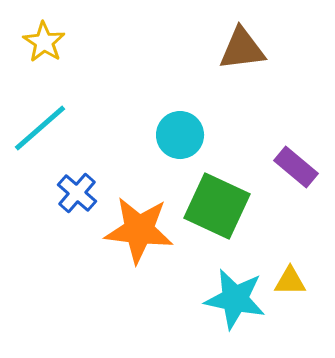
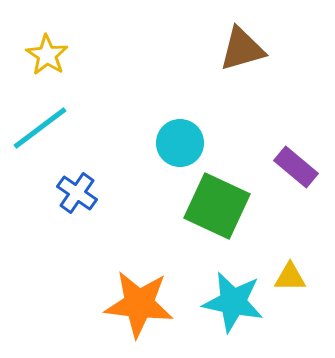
yellow star: moved 3 px right, 13 px down
brown triangle: rotated 9 degrees counterclockwise
cyan line: rotated 4 degrees clockwise
cyan circle: moved 8 px down
blue cross: rotated 6 degrees counterclockwise
orange star: moved 74 px down
yellow triangle: moved 4 px up
cyan star: moved 2 px left, 3 px down
